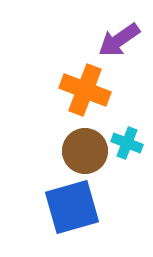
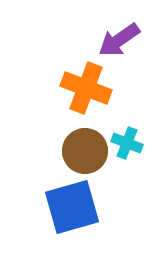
orange cross: moved 1 px right, 2 px up
